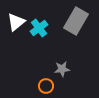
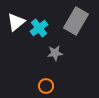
gray star: moved 7 px left, 16 px up
